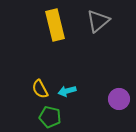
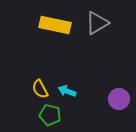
gray triangle: moved 1 px left, 2 px down; rotated 10 degrees clockwise
yellow rectangle: rotated 64 degrees counterclockwise
cyan arrow: rotated 36 degrees clockwise
green pentagon: moved 2 px up
